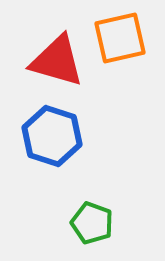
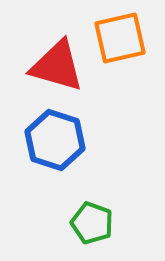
red triangle: moved 5 px down
blue hexagon: moved 3 px right, 4 px down
